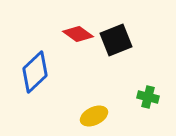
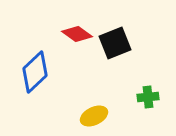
red diamond: moved 1 px left
black square: moved 1 px left, 3 px down
green cross: rotated 20 degrees counterclockwise
